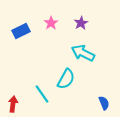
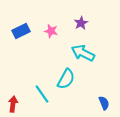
pink star: moved 8 px down; rotated 24 degrees counterclockwise
